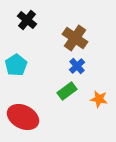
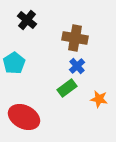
brown cross: rotated 25 degrees counterclockwise
cyan pentagon: moved 2 px left, 2 px up
green rectangle: moved 3 px up
red ellipse: moved 1 px right
